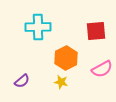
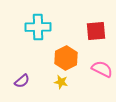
pink semicircle: rotated 125 degrees counterclockwise
